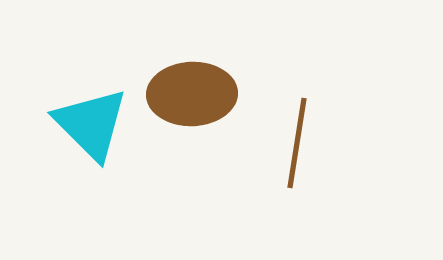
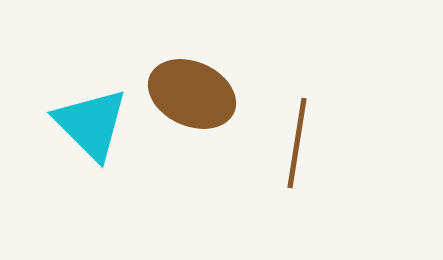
brown ellipse: rotated 26 degrees clockwise
